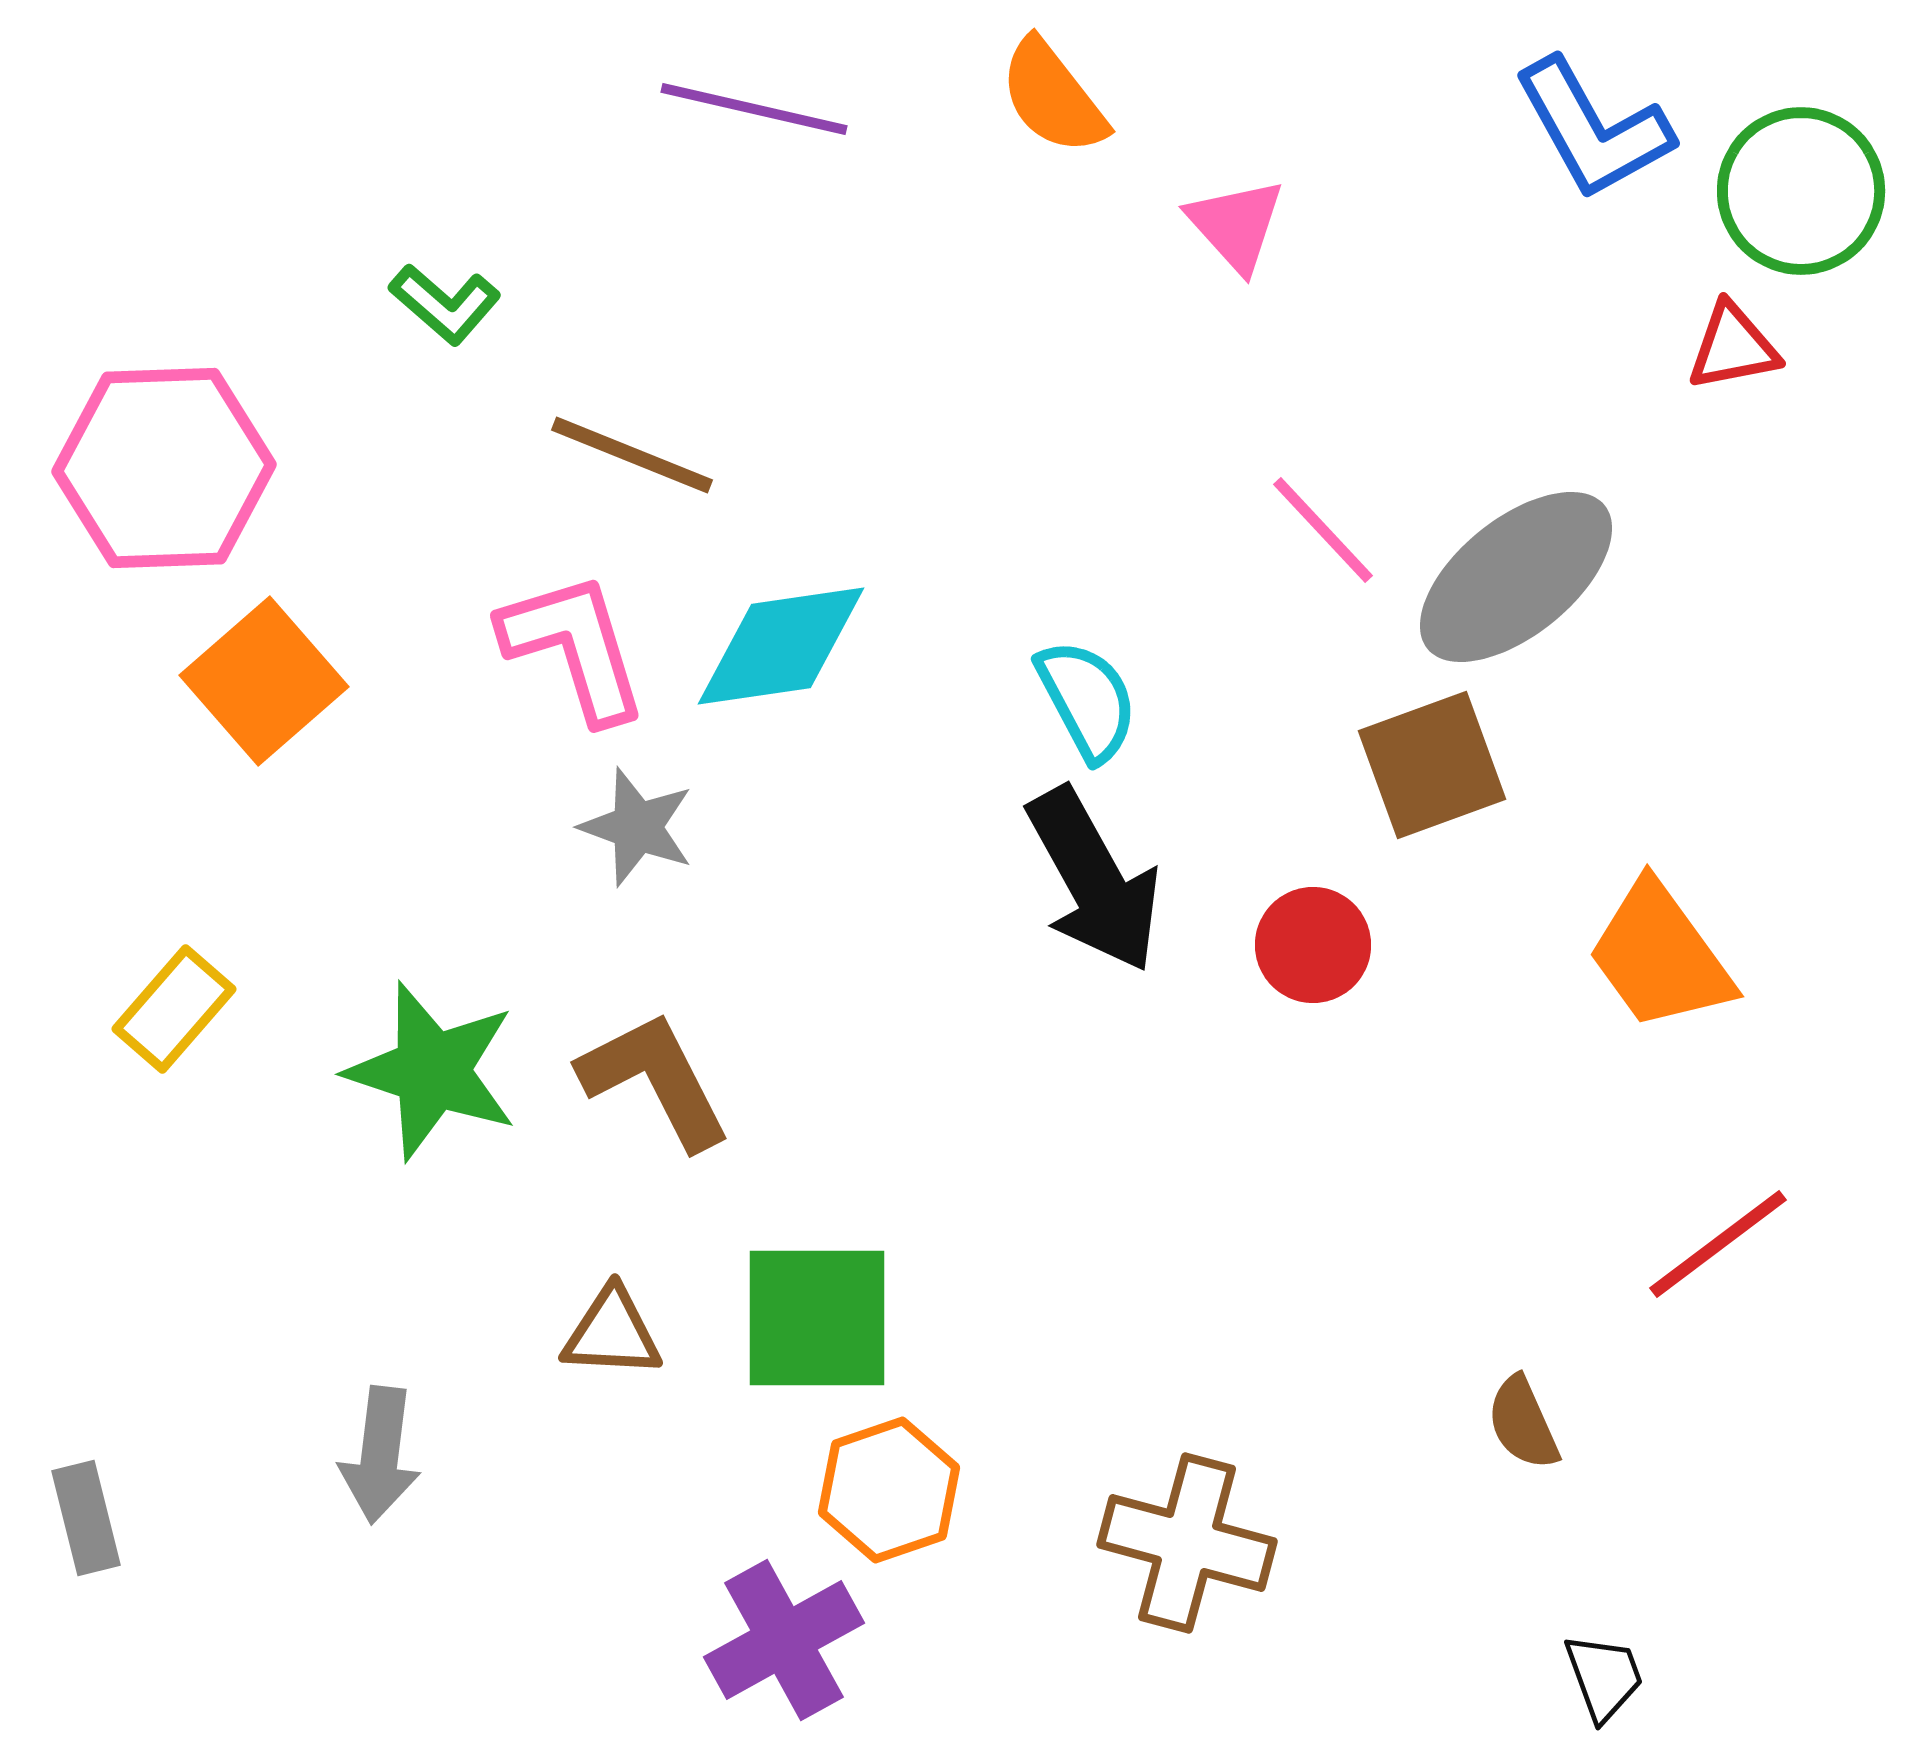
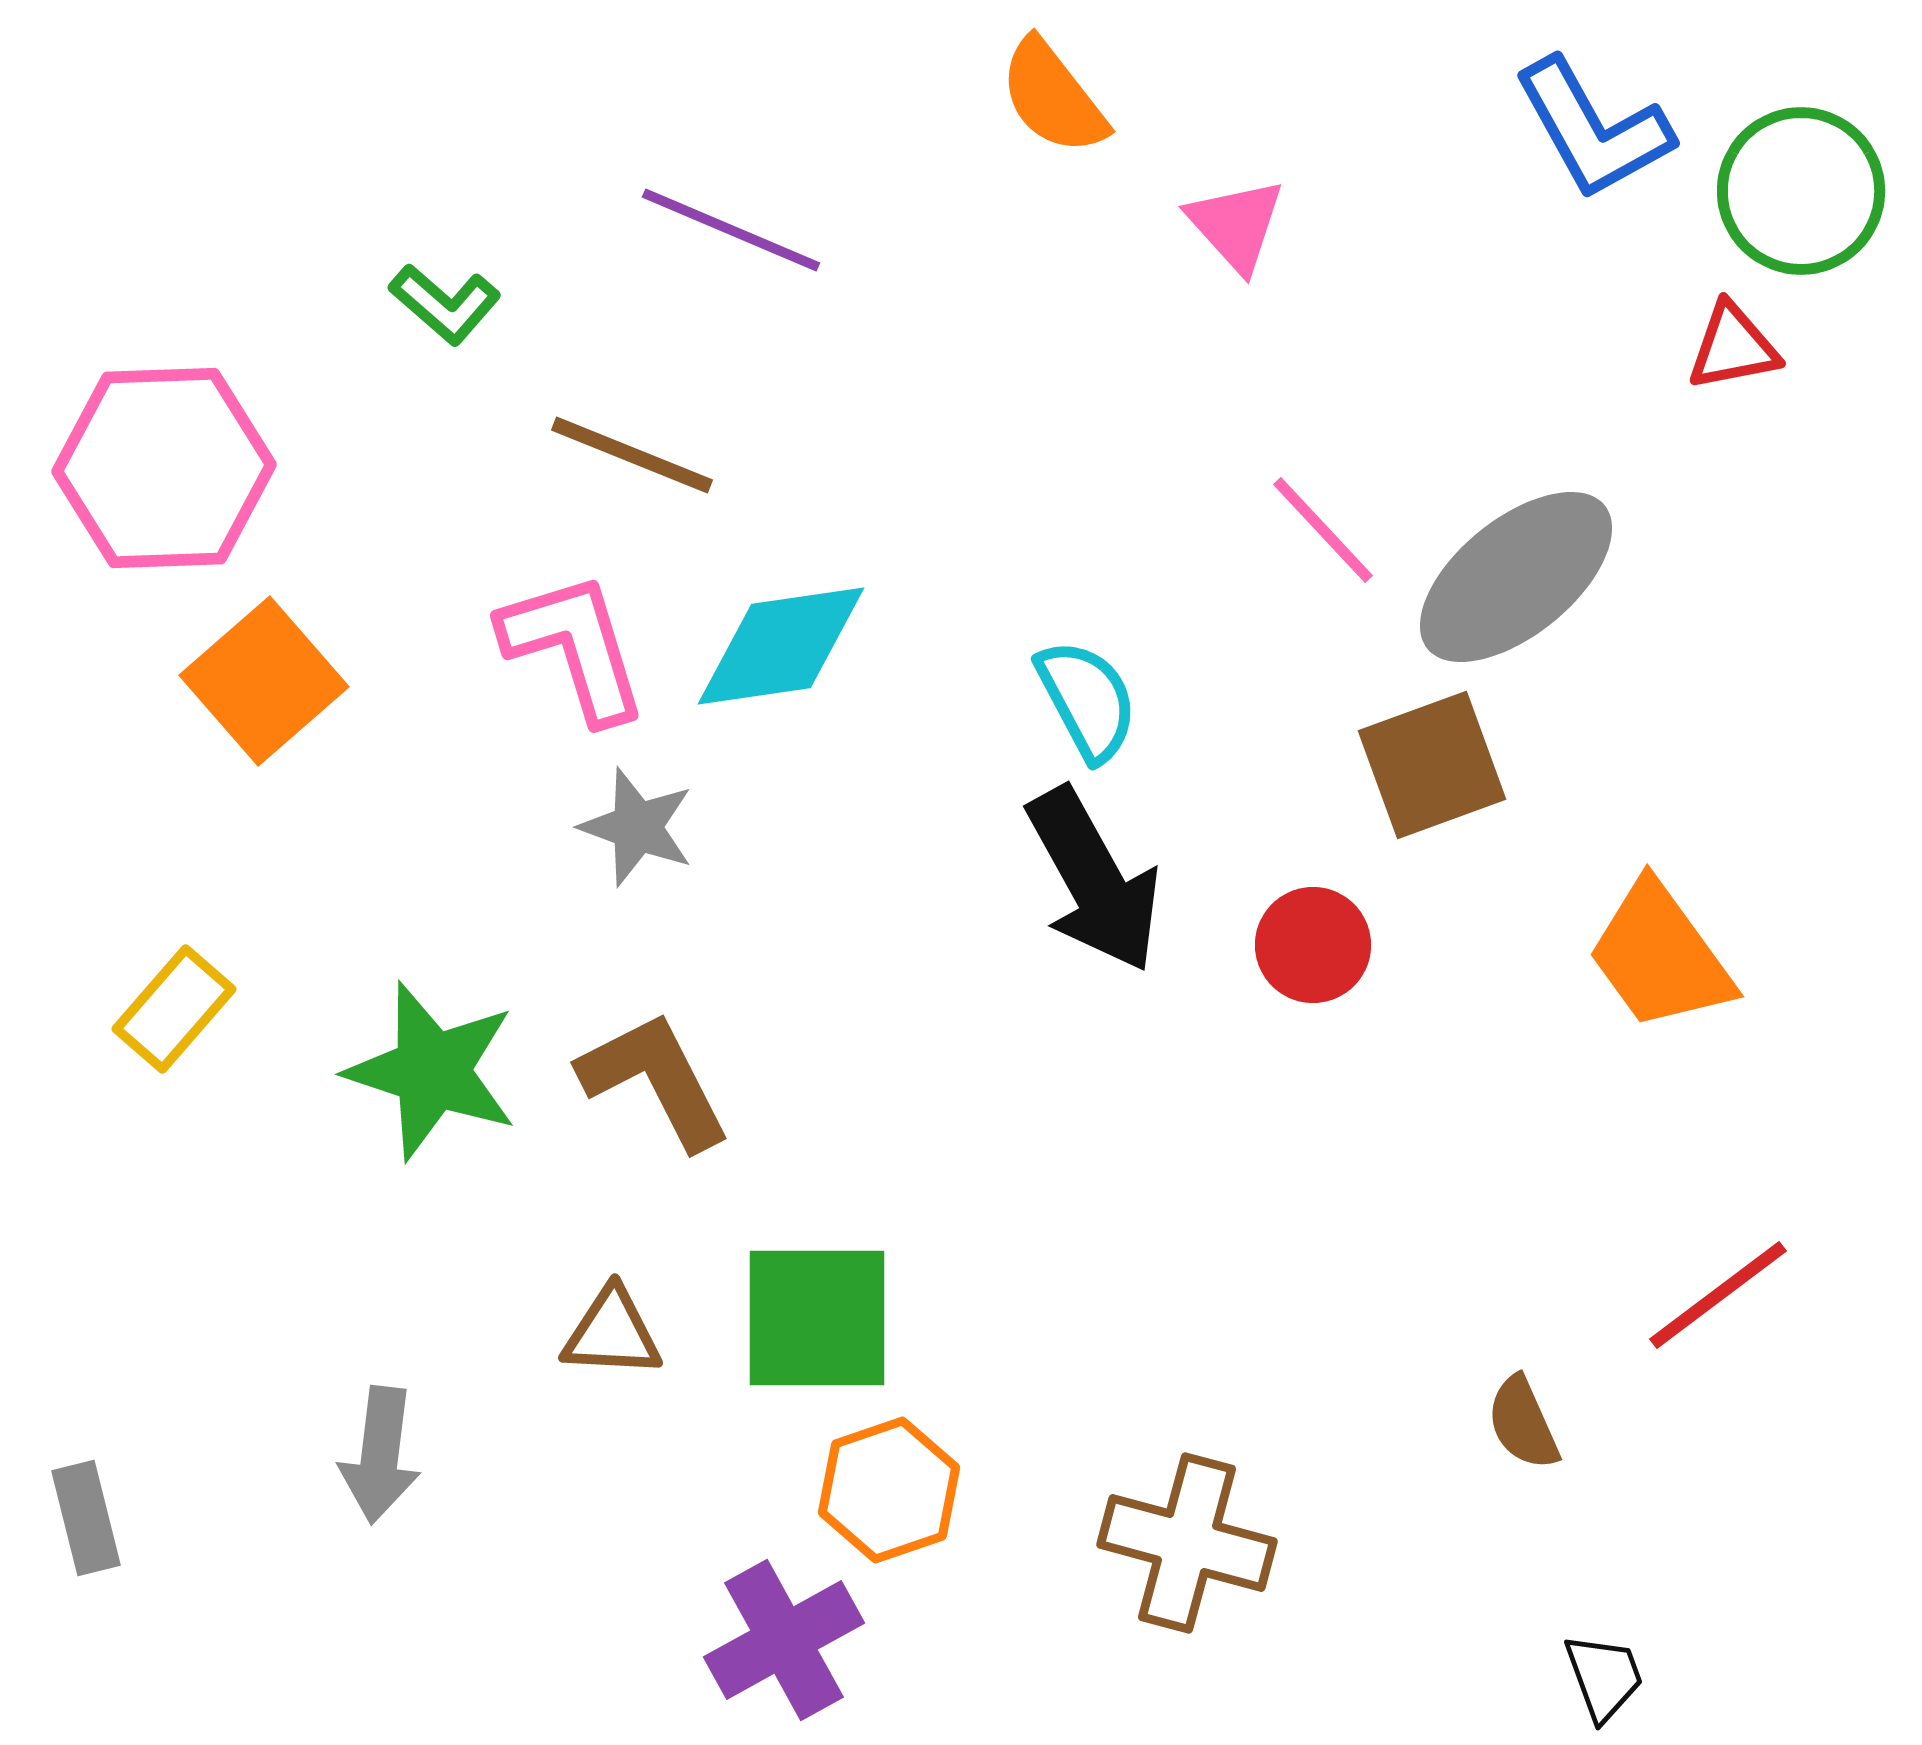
purple line: moved 23 px left, 121 px down; rotated 10 degrees clockwise
red line: moved 51 px down
